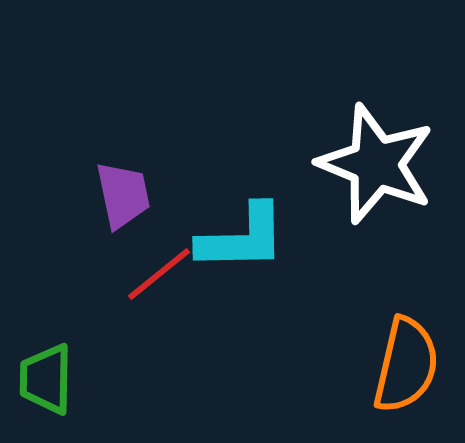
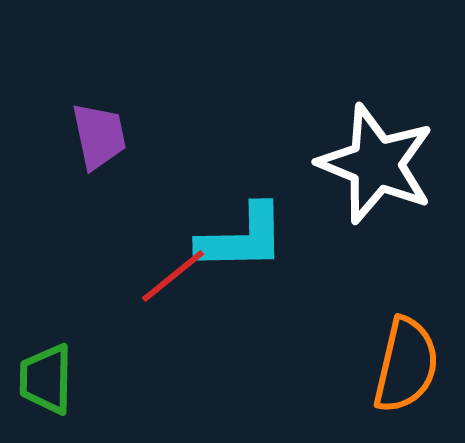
purple trapezoid: moved 24 px left, 59 px up
red line: moved 14 px right, 2 px down
